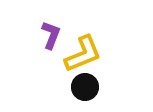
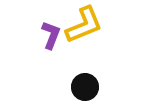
yellow L-shape: moved 1 px right, 29 px up
